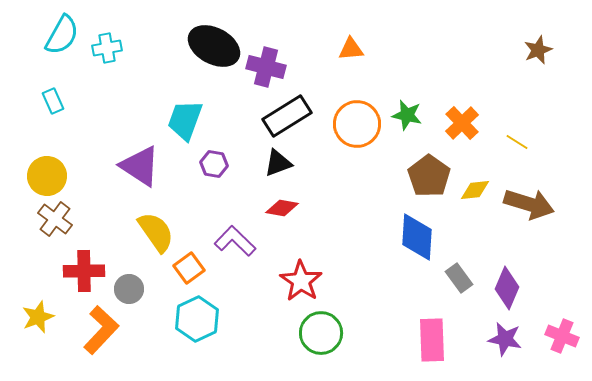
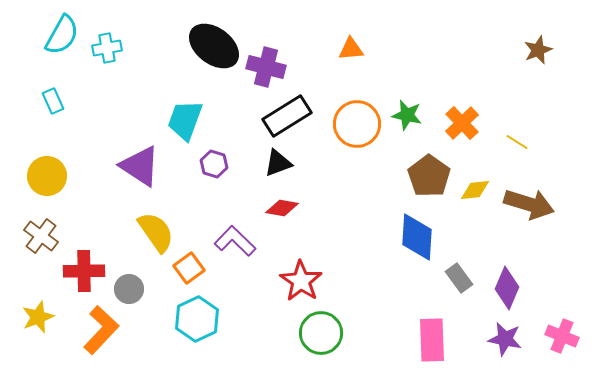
black ellipse: rotated 9 degrees clockwise
purple hexagon: rotated 8 degrees clockwise
brown cross: moved 14 px left, 17 px down
